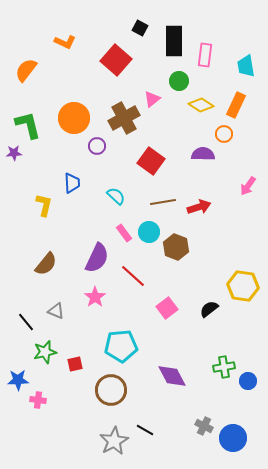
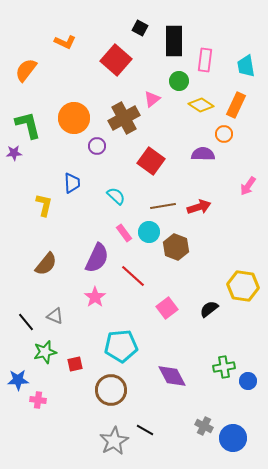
pink rectangle at (205, 55): moved 5 px down
brown line at (163, 202): moved 4 px down
gray triangle at (56, 311): moved 1 px left, 5 px down
